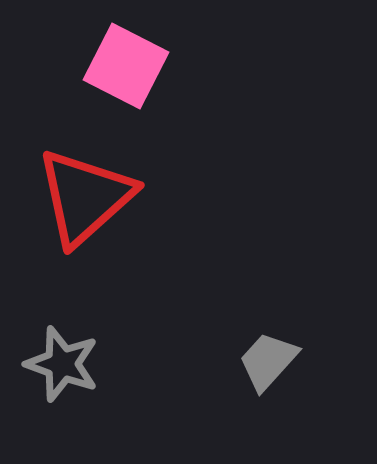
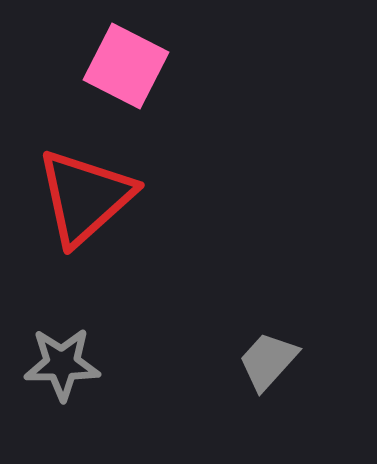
gray star: rotated 20 degrees counterclockwise
